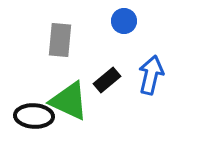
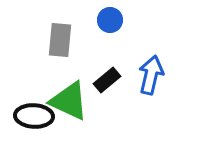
blue circle: moved 14 px left, 1 px up
